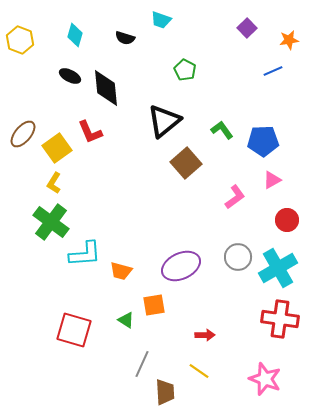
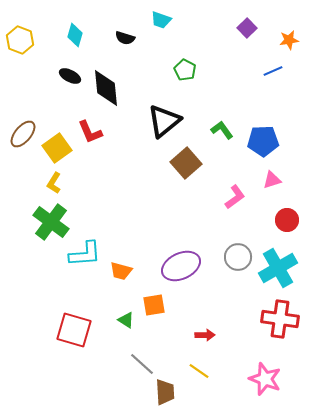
pink triangle: rotated 12 degrees clockwise
gray line: rotated 72 degrees counterclockwise
